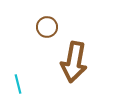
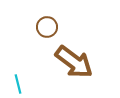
brown arrow: rotated 63 degrees counterclockwise
